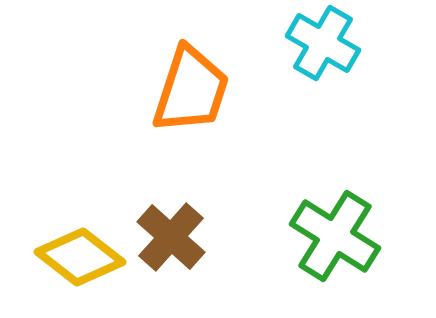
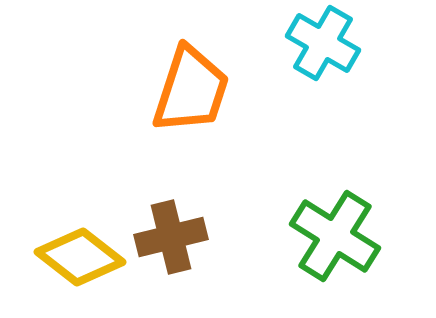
brown cross: rotated 34 degrees clockwise
